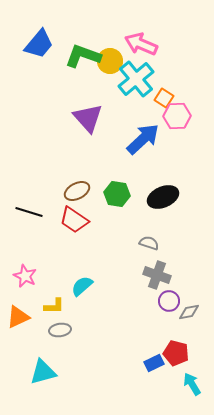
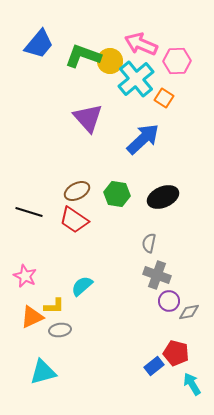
pink hexagon: moved 55 px up
gray semicircle: rotated 96 degrees counterclockwise
orange triangle: moved 14 px right
blue rectangle: moved 3 px down; rotated 12 degrees counterclockwise
